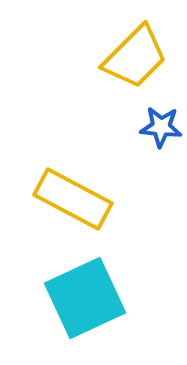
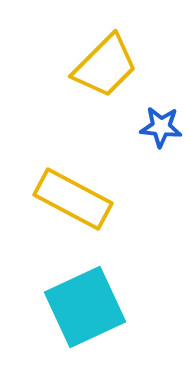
yellow trapezoid: moved 30 px left, 9 px down
cyan square: moved 9 px down
